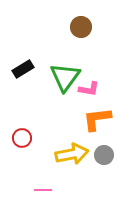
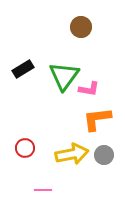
green triangle: moved 1 px left, 1 px up
red circle: moved 3 px right, 10 px down
